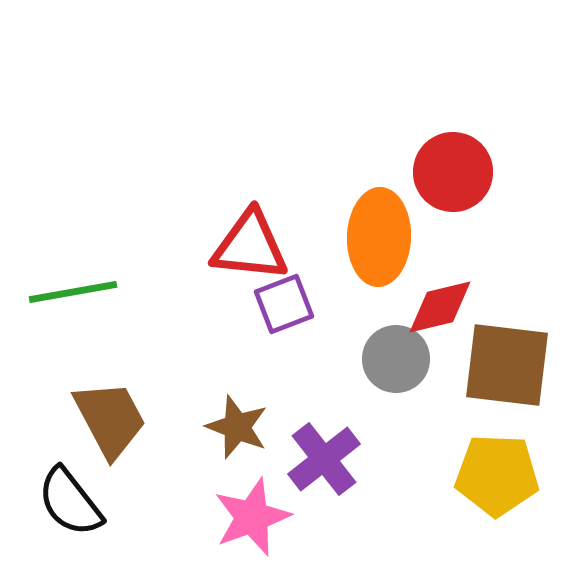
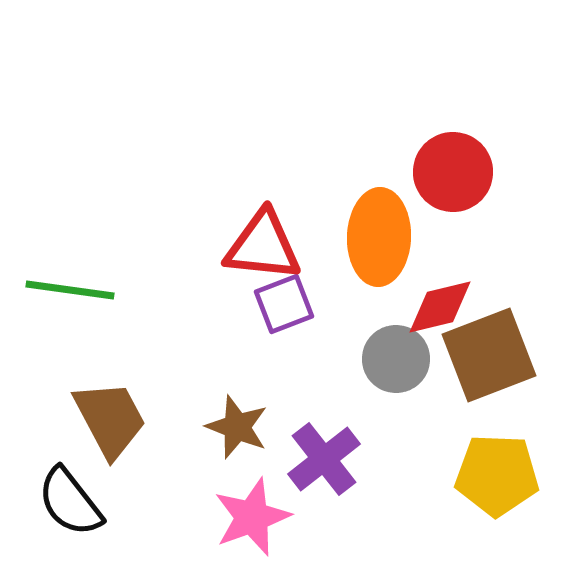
red triangle: moved 13 px right
green line: moved 3 px left, 2 px up; rotated 18 degrees clockwise
brown square: moved 18 px left, 10 px up; rotated 28 degrees counterclockwise
